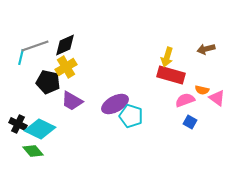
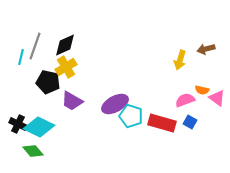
gray line: rotated 52 degrees counterclockwise
yellow arrow: moved 13 px right, 3 px down
red rectangle: moved 9 px left, 48 px down
cyan diamond: moved 1 px left, 2 px up
